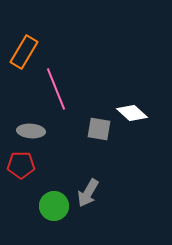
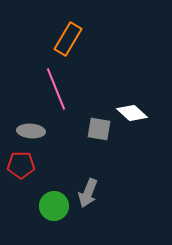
orange rectangle: moved 44 px right, 13 px up
gray arrow: rotated 8 degrees counterclockwise
